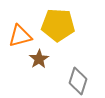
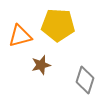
brown star: moved 2 px right, 6 px down; rotated 18 degrees clockwise
gray diamond: moved 7 px right, 1 px up
